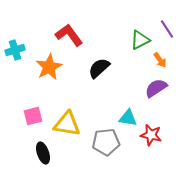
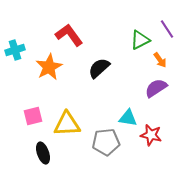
yellow triangle: rotated 12 degrees counterclockwise
